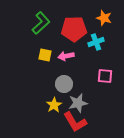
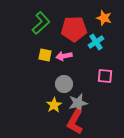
cyan cross: rotated 14 degrees counterclockwise
pink arrow: moved 2 px left
red L-shape: rotated 60 degrees clockwise
